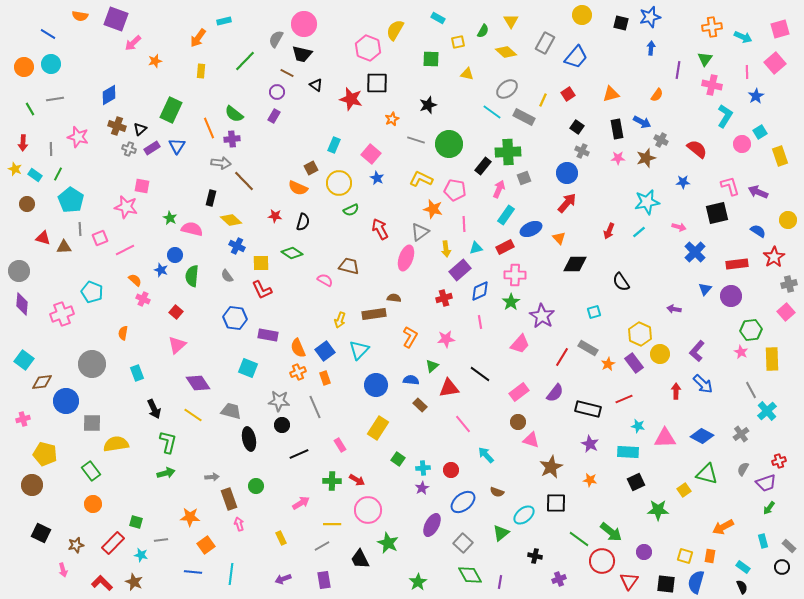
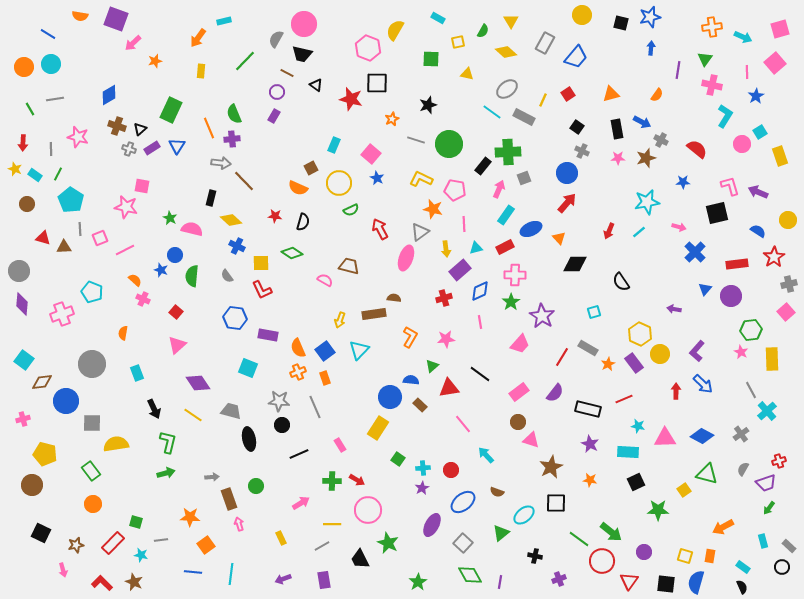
green semicircle at (234, 114): rotated 30 degrees clockwise
blue circle at (376, 385): moved 14 px right, 12 px down
